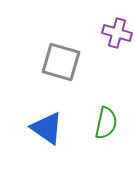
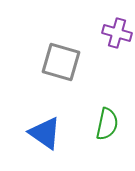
green semicircle: moved 1 px right, 1 px down
blue triangle: moved 2 px left, 5 px down
